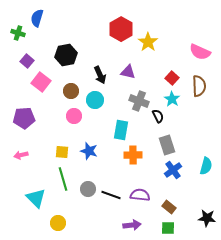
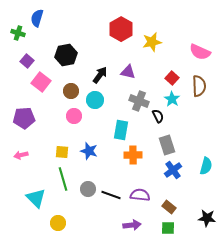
yellow star: moved 4 px right; rotated 24 degrees clockwise
black arrow: rotated 120 degrees counterclockwise
